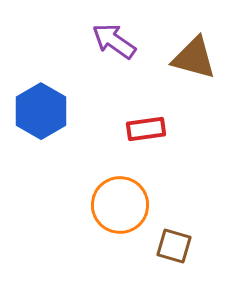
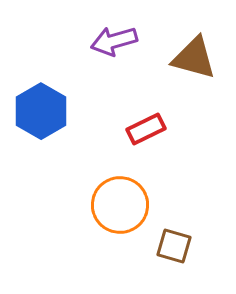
purple arrow: rotated 51 degrees counterclockwise
red rectangle: rotated 18 degrees counterclockwise
